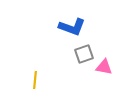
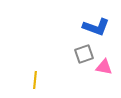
blue L-shape: moved 24 px right
